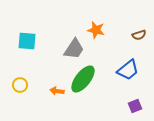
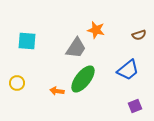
gray trapezoid: moved 2 px right, 1 px up
yellow circle: moved 3 px left, 2 px up
